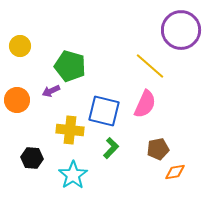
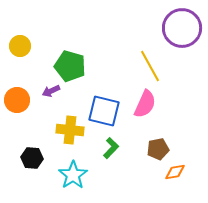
purple circle: moved 1 px right, 2 px up
yellow line: rotated 20 degrees clockwise
